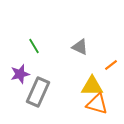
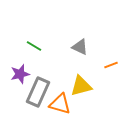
green line: rotated 28 degrees counterclockwise
orange line: rotated 16 degrees clockwise
yellow triangle: moved 11 px left; rotated 15 degrees counterclockwise
orange triangle: moved 37 px left
